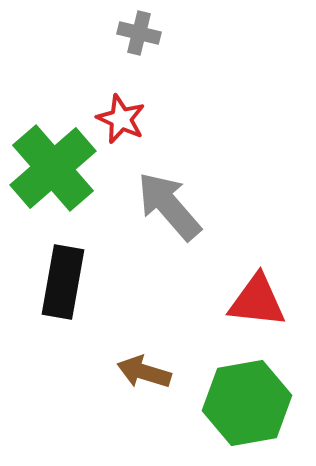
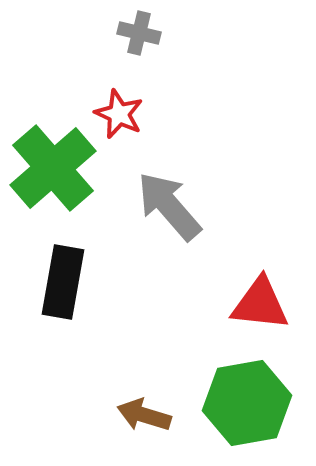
red star: moved 2 px left, 5 px up
red triangle: moved 3 px right, 3 px down
brown arrow: moved 43 px down
